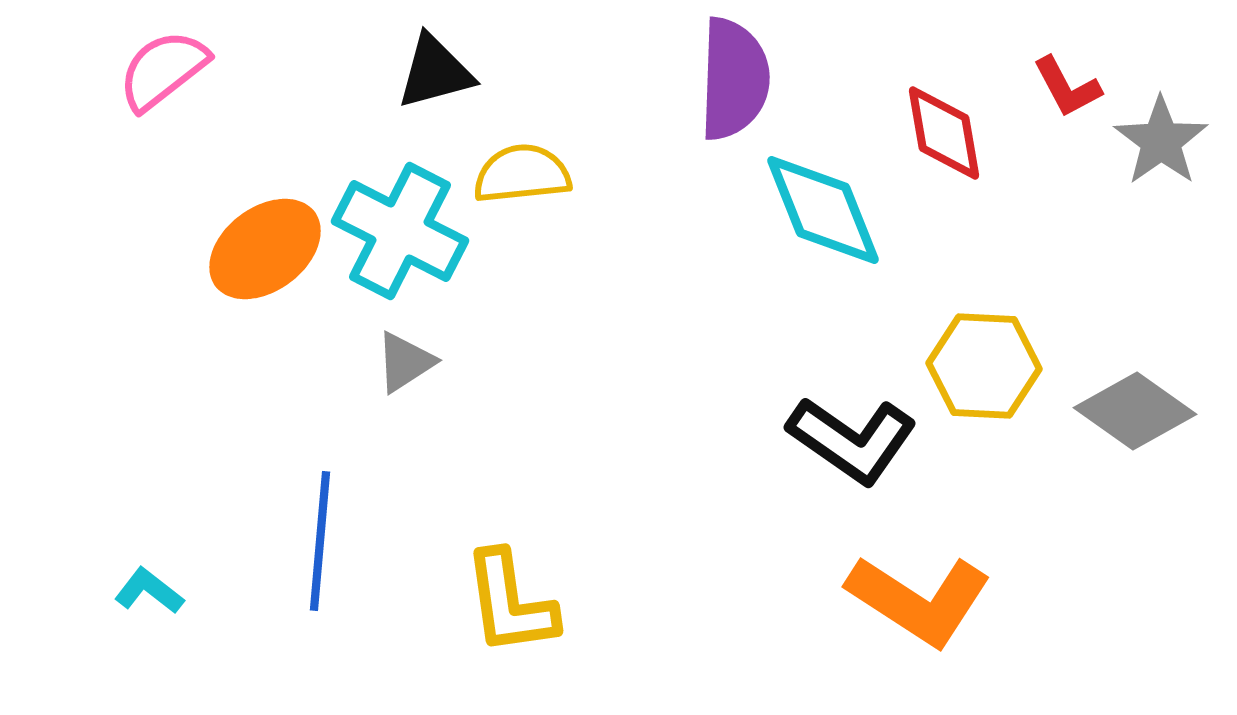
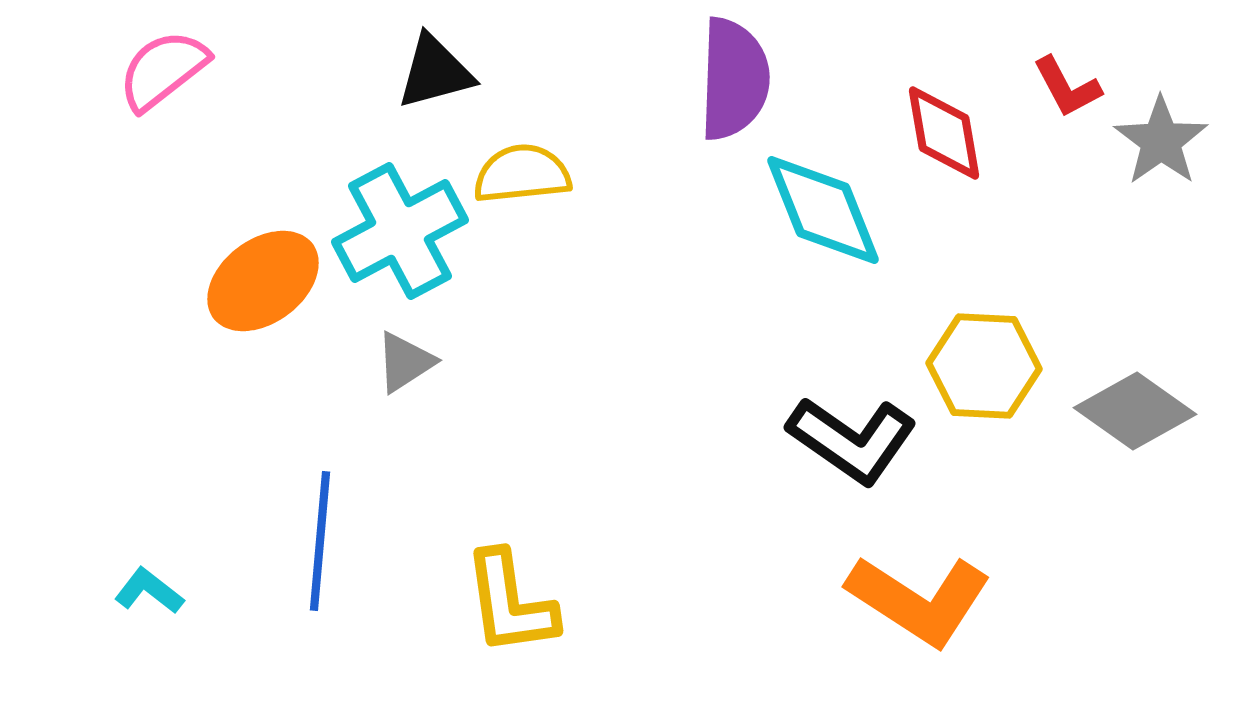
cyan cross: rotated 35 degrees clockwise
orange ellipse: moved 2 px left, 32 px down
